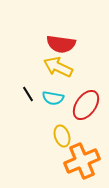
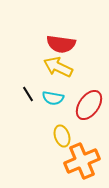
red ellipse: moved 3 px right
